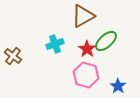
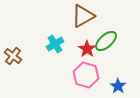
cyan cross: rotated 12 degrees counterclockwise
